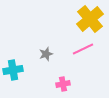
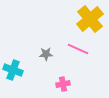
pink line: moved 5 px left; rotated 50 degrees clockwise
gray star: rotated 16 degrees clockwise
cyan cross: rotated 30 degrees clockwise
